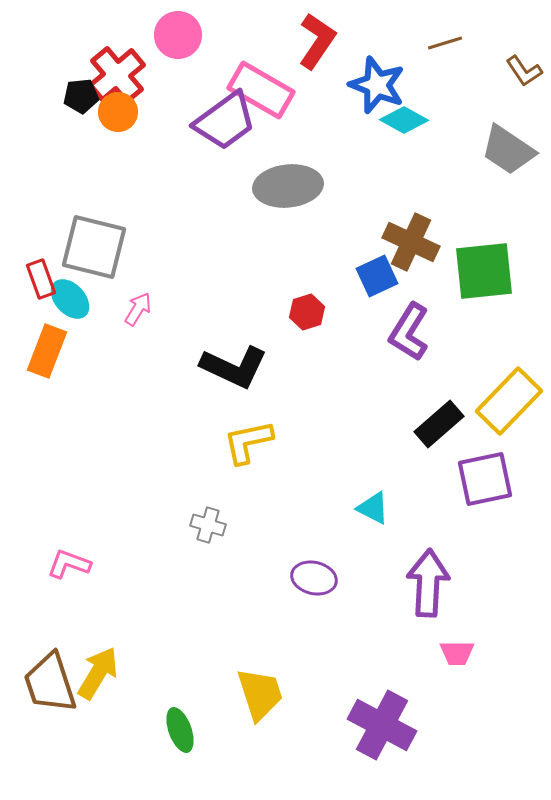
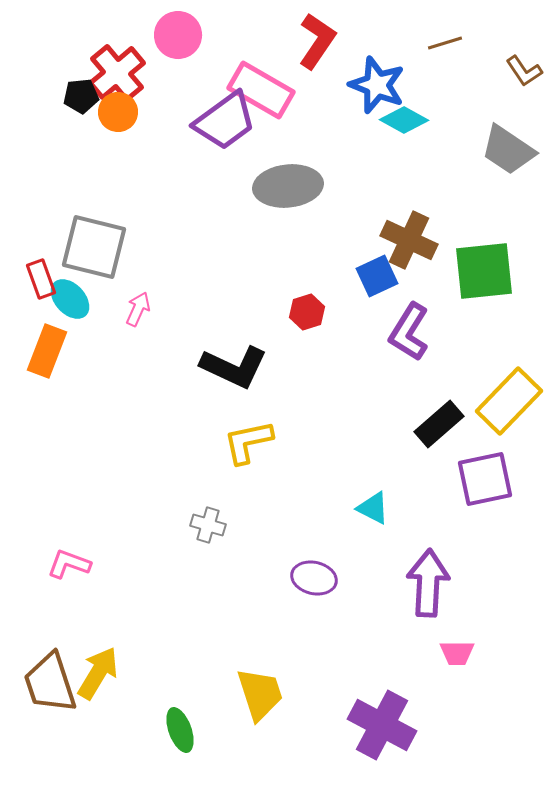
red cross: moved 2 px up
brown cross: moved 2 px left, 2 px up
pink arrow: rotated 8 degrees counterclockwise
